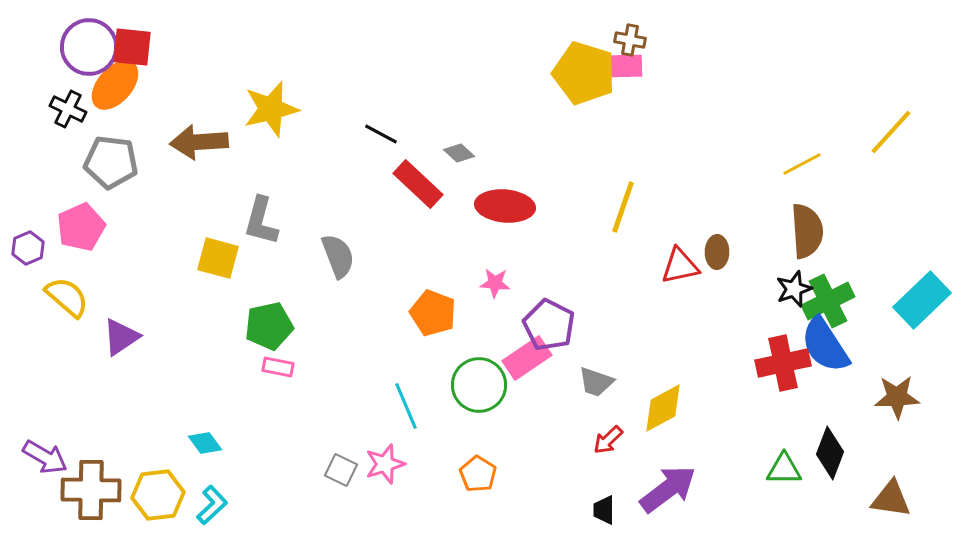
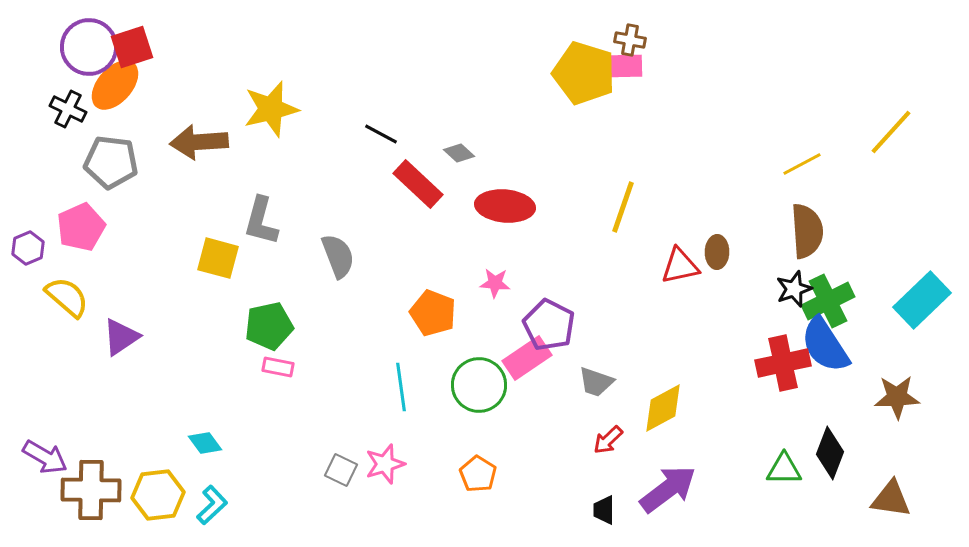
red square at (132, 47): rotated 24 degrees counterclockwise
cyan line at (406, 406): moved 5 px left, 19 px up; rotated 15 degrees clockwise
